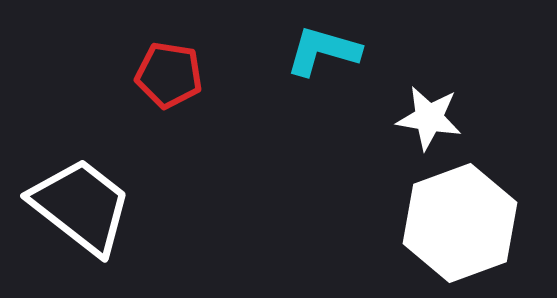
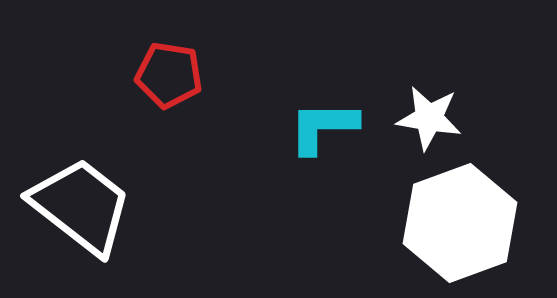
cyan L-shape: moved 76 px down; rotated 16 degrees counterclockwise
